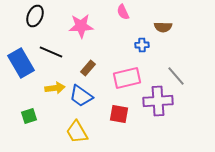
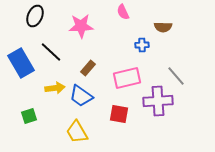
black line: rotated 20 degrees clockwise
